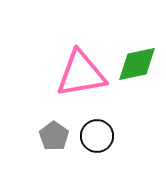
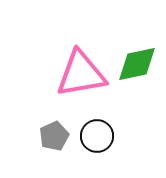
gray pentagon: rotated 12 degrees clockwise
